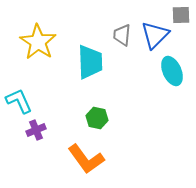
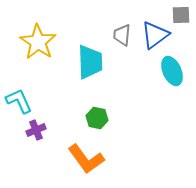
blue triangle: rotated 8 degrees clockwise
